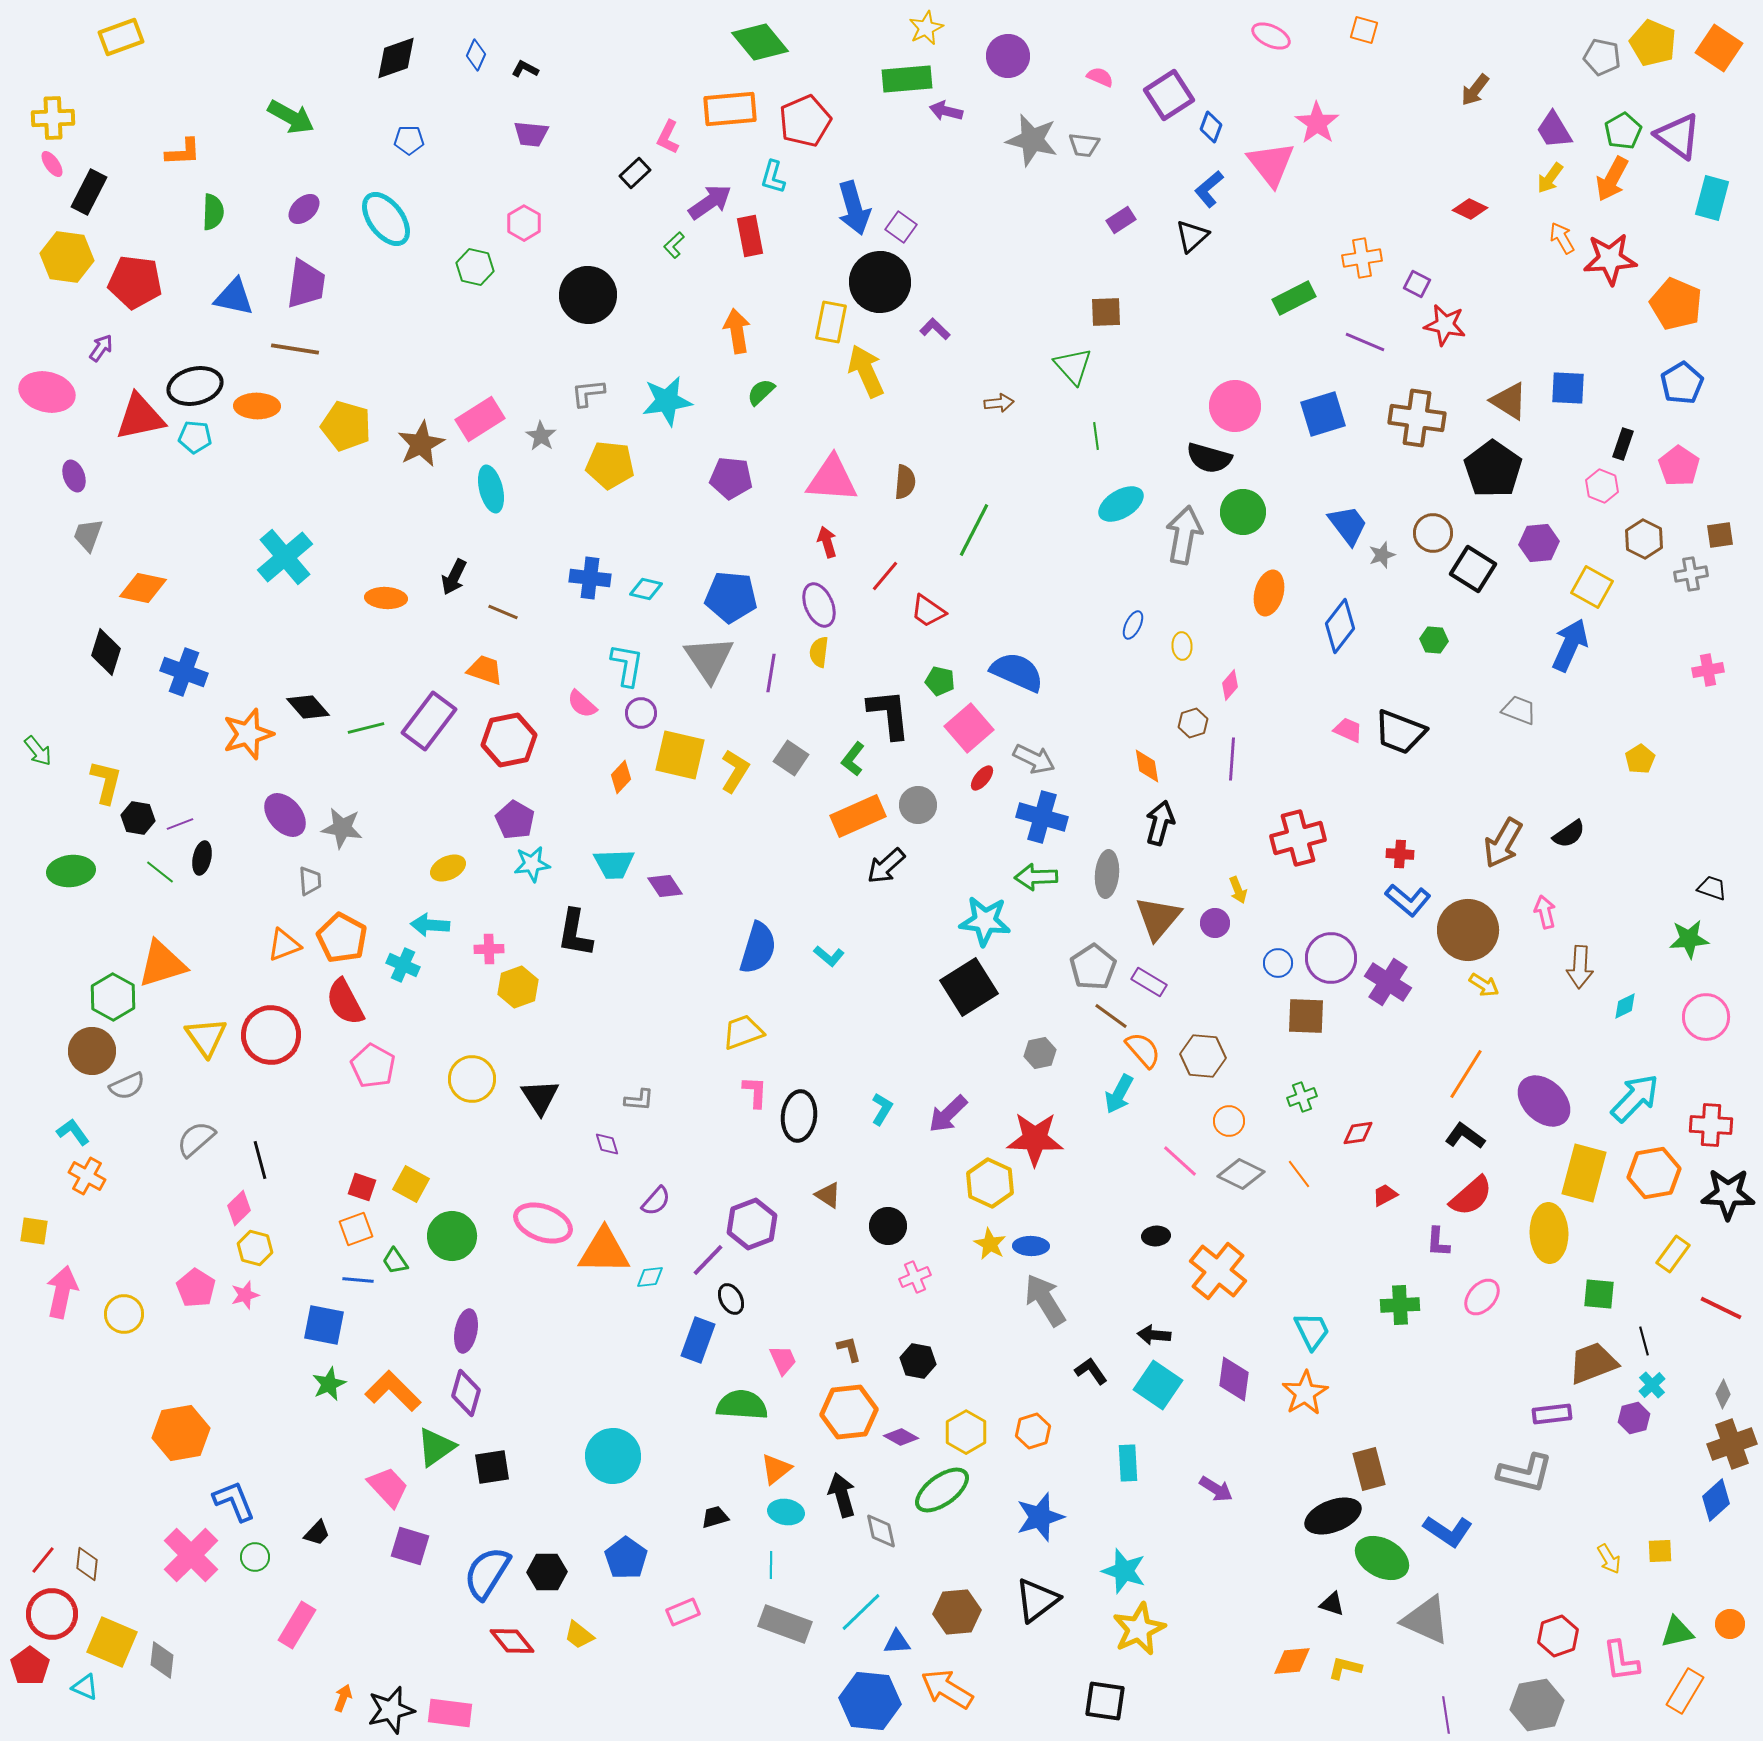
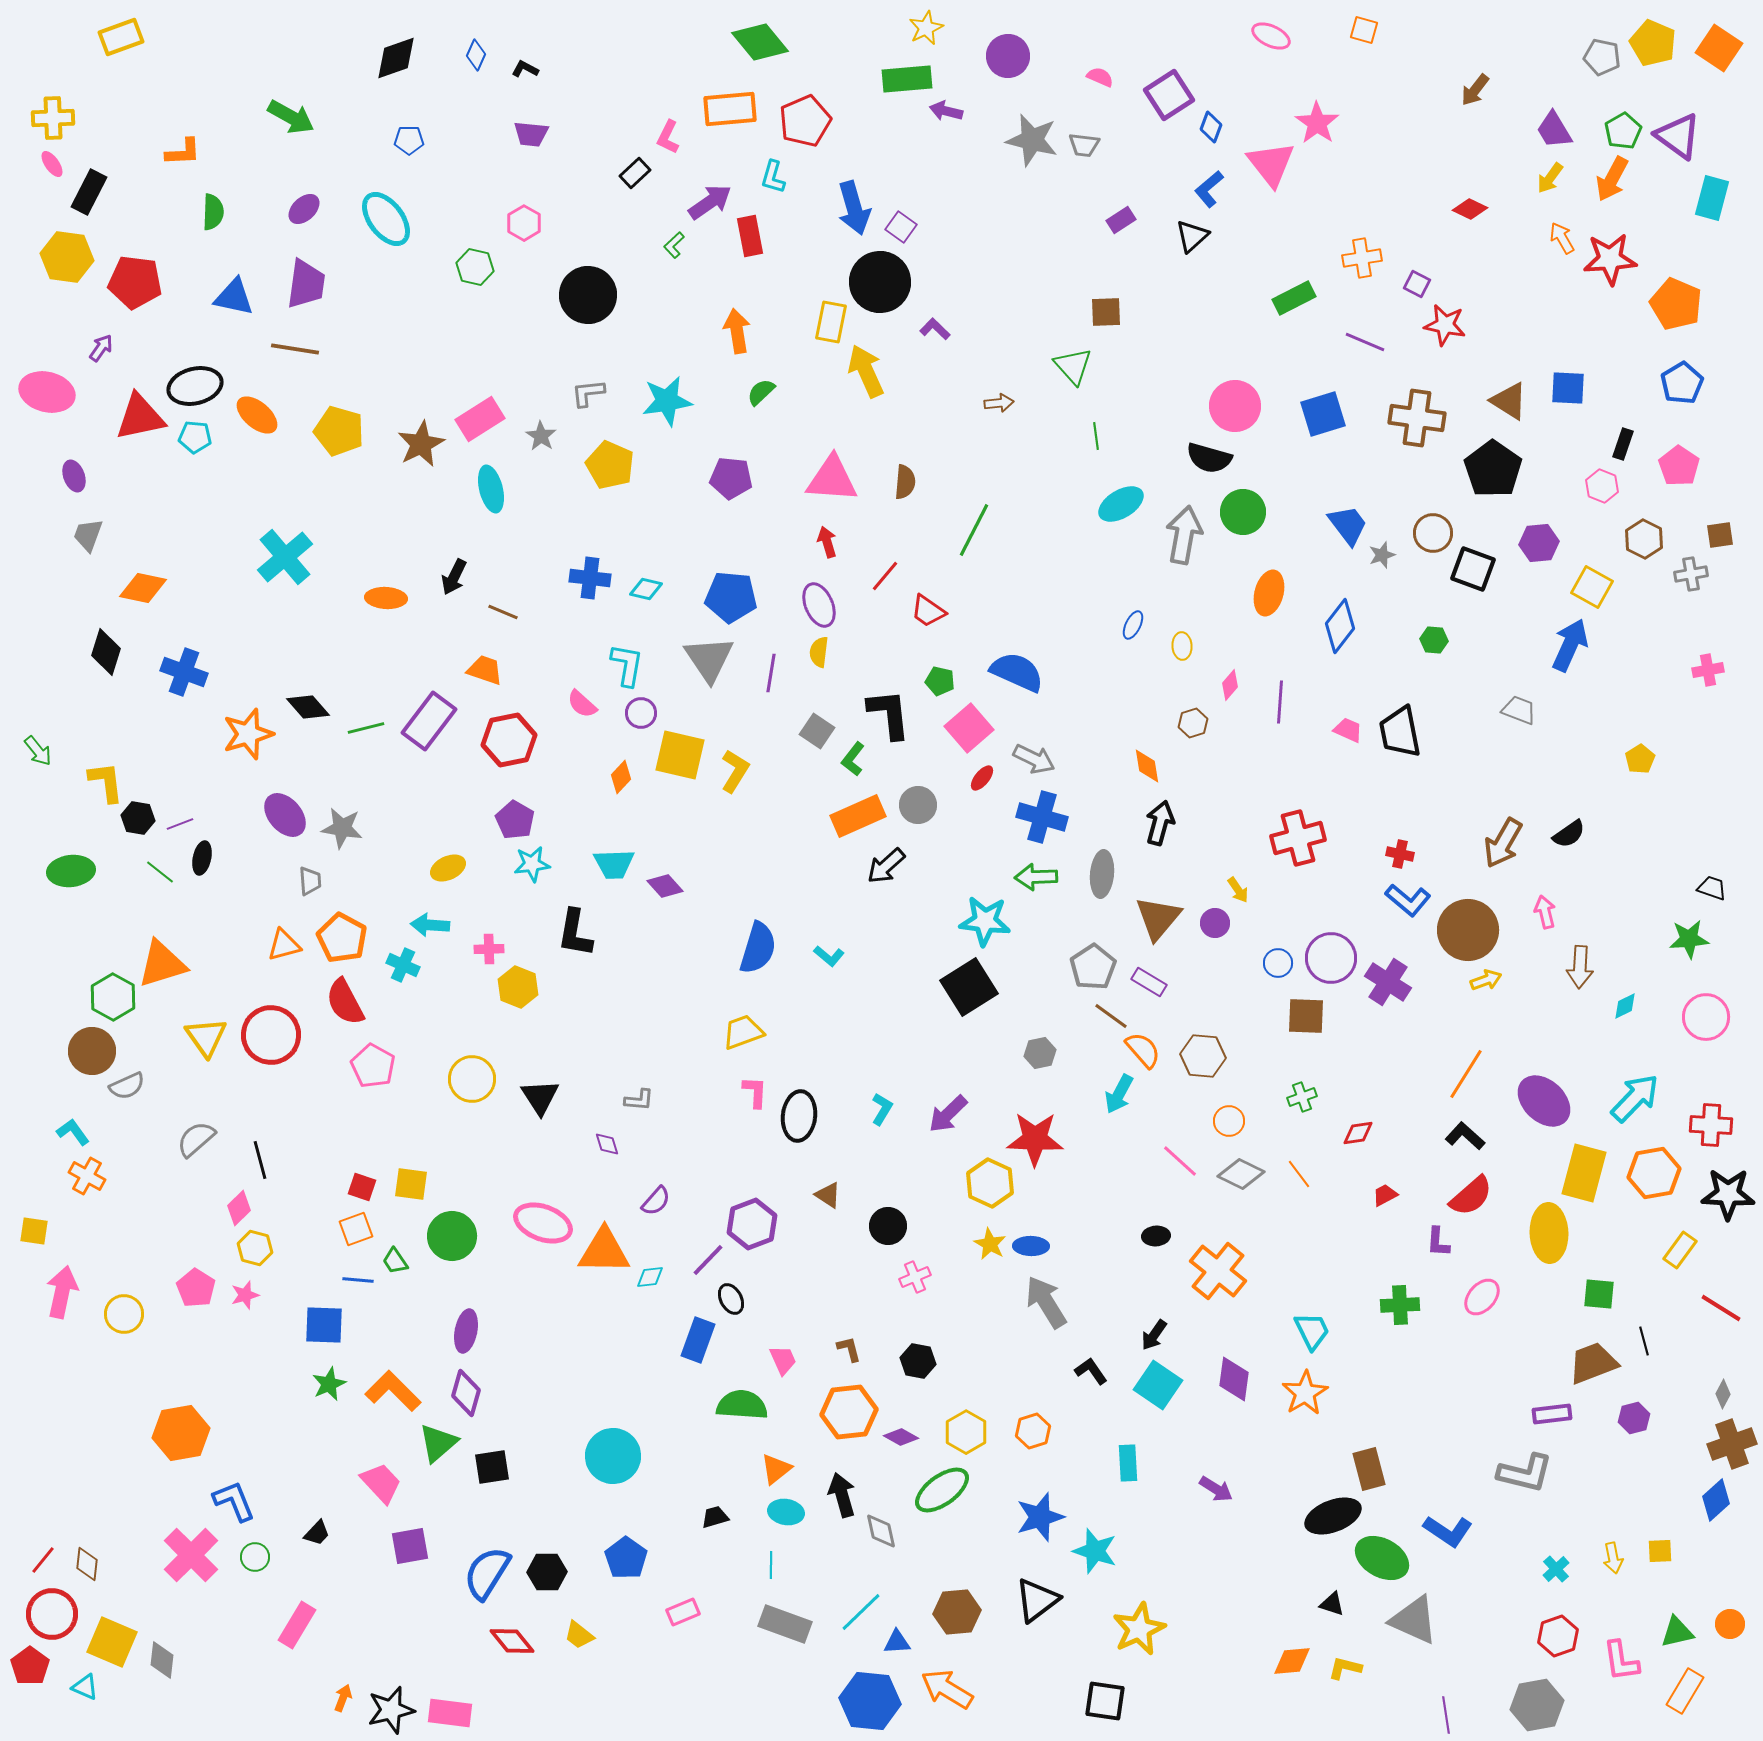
orange ellipse at (257, 406): moved 9 px down; rotated 39 degrees clockwise
yellow pentagon at (346, 426): moved 7 px left, 5 px down
yellow pentagon at (610, 465): rotated 18 degrees clockwise
black square at (1473, 569): rotated 12 degrees counterclockwise
black trapezoid at (1400, 732): rotated 58 degrees clockwise
gray square at (791, 758): moved 26 px right, 27 px up
purple line at (1232, 759): moved 48 px right, 57 px up
yellow L-shape at (106, 782): rotated 21 degrees counterclockwise
red cross at (1400, 854): rotated 8 degrees clockwise
gray ellipse at (1107, 874): moved 5 px left
purple diamond at (665, 886): rotated 9 degrees counterclockwise
yellow arrow at (1238, 890): rotated 12 degrees counterclockwise
orange triangle at (284, 945): rotated 6 degrees clockwise
yellow arrow at (1484, 985): moved 2 px right, 5 px up; rotated 52 degrees counterclockwise
yellow hexagon at (518, 987): rotated 18 degrees counterclockwise
black L-shape at (1465, 1136): rotated 6 degrees clockwise
yellow square at (411, 1184): rotated 21 degrees counterclockwise
yellow rectangle at (1673, 1254): moved 7 px right, 4 px up
gray arrow at (1045, 1300): moved 1 px right, 2 px down
red line at (1721, 1308): rotated 6 degrees clockwise
blue square at (324, 1325): rotated 9 degrees counterclockwise
black arrow at (1154, 1335): rotated 60 degrees counterclockwise
cyan cross at (1652, 1385): moved 96 px left, 184 px down
green triangle at (436, 1447): moved 2 px right, 4 px up; rotated 6 degrees counterclockwise
pink trapezoid at (388, 1487): moved 7 px left, 4 px up
purple square at (410, 1546): rotated 27 degrees counterclockwise
yellow arrow at (1609, 1559): moved 4 px right, 1 px up; rotated 20 degrees clockwise
cyan star at (1124, 1571): moved 29 px left, 20 px up
gray triangle at (1426, 1620): moved 12 px left
